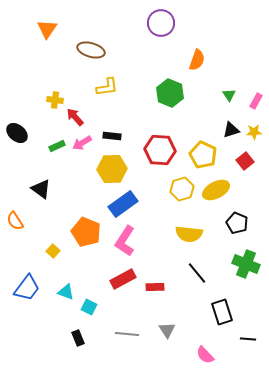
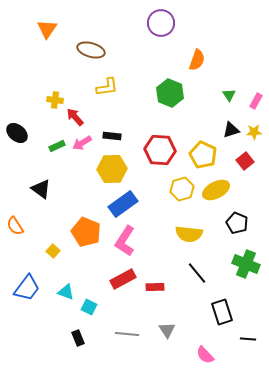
orange semicircle at (15, 221): moved 5 px down
